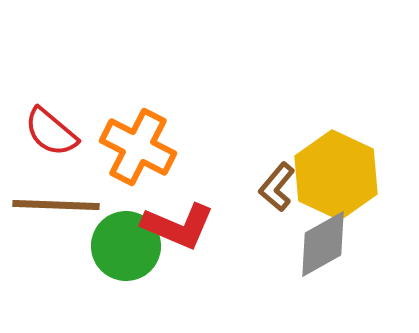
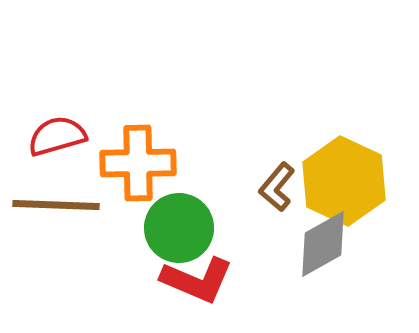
red semicircle: moved 6 px right, 4 px down; rotated 124 degrees clockwise
orange cross: moved 16 px down; rotated 28 degrees counterclockwise
yellow hexagon: moved 8 px right, 6 px down
red L-shape: moved 19 px right, 54 px down
green circle: moved 53 px right, 18 px up
